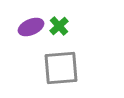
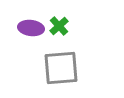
purple ellipse: moved 1 px down; rotated 30 degrees clockwise
